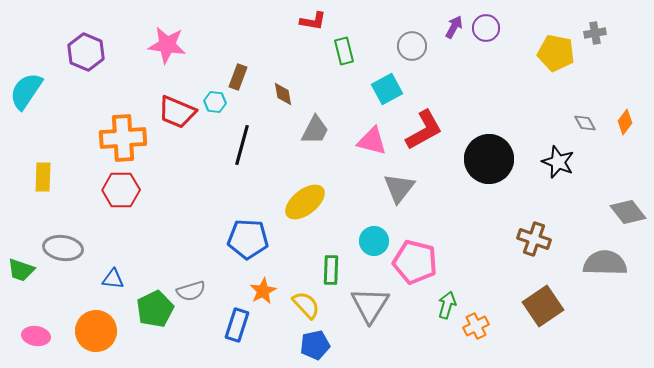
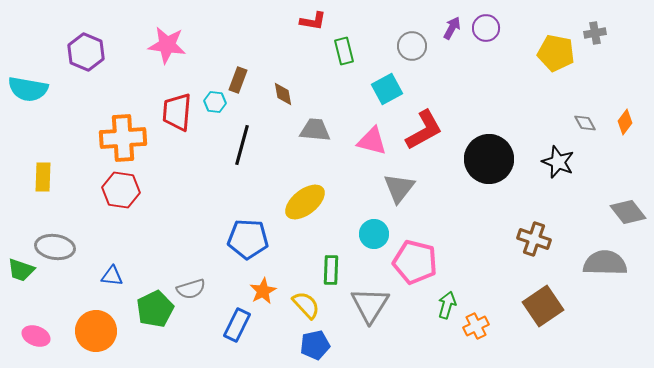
purple arrow at (454, 27): moved 2 px left, 1 px down
brown rectangle at (238, 77): moved 3 px down
cyan semicircle at (26, 91): moved 2 px right, 2 px up; rotated 114 degrees counterclockwise
red trapezoid at (177, 112): rotated 72 degrees clockwise
gray trapezoid at (315, 130): rotated 112 degrees counterclockwise
red hexagon at (121, 190): rotated 9 degrees clockwise
cyan circle at (374, 241): moved 7 px up
gray ellipse at (63, 248): moved 8 px left, 1 px up
blue triangle at (113, 279): moved 1 px left, 3 px up
gray semicircle at (191, 291): moved 2 px up
blue rectangle at (237, 325): rotated 8 degrees clockwise
pink ellipse at (36, 336): rotated 12 degrees clockwise
